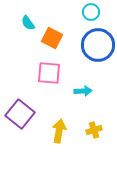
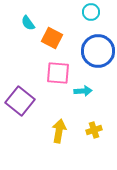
blue circle: moved 6 px down
pink square: moved 9 px right
purple square: moved 13 px up
